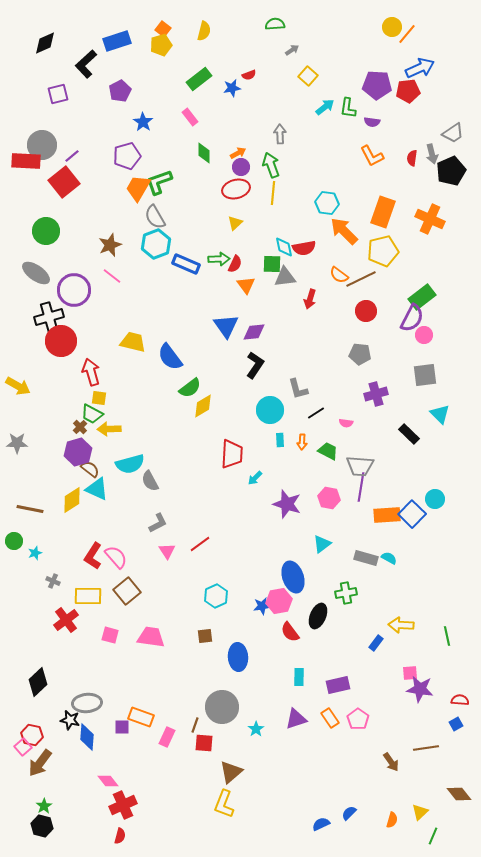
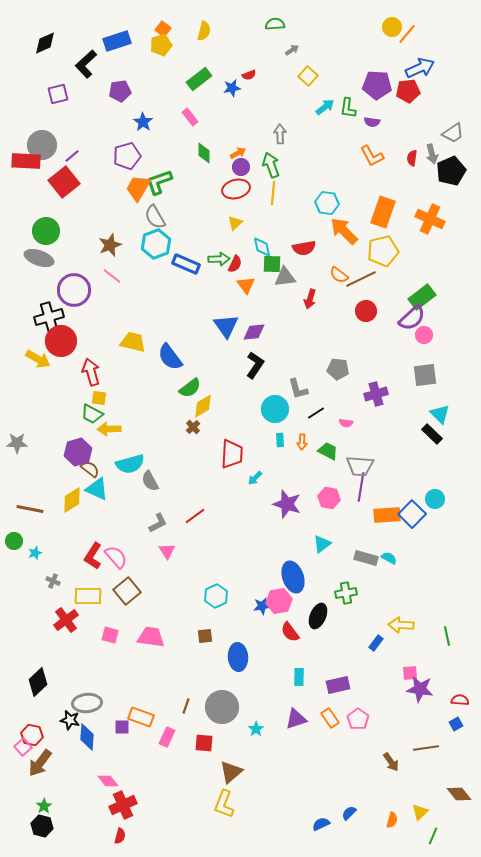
purple pentagon at (120, 91): rotated 20 degrees clockwise
cyan diamond at (284, 247): moved 22 px left
gray ellipse at (36, 273): moved 3 px right, 15 px up; rotated 16 degrees counterclockwise
purple semicircle at (412, 318): rotated 20 degrees clockwise
gray pentagon at (360, 354): moved 22 px left, 15 px down
yellow arrow at (18, 386): moved 20 px right, 27 px up
cyan circle at (270, 410): moved 5 px right, 1 px up
brown cross at (80, 427): moved 113 px right
black rectangle at (409, 434): moved 23 px right
red line at (200, 544): moved 5 px left, 28 px up
brown line at (195, 725): moved 9 px left, 19 px up
